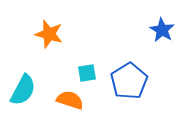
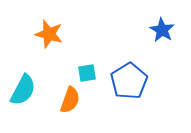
orange semicircle: rotated 92 degrees clockwise
